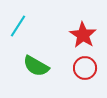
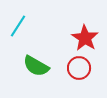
red star: moved 2 px right, 3 px down
red circle: moved 6 px left
